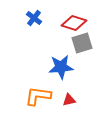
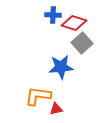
blue cross: moved 19 px right, 3 px up; rotated 35 degrees counterclockwise
gray square: rotated 25 degrees counterclockwise
red triangle: moved 13 px left, 9 px down
